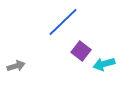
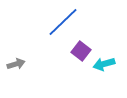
gray arrow: moved 2 px up
